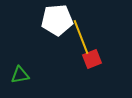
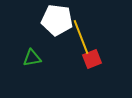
white pentagon: rotated 12 degrees clockwise
green triangle: moved 12 px right, 17 px up
